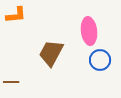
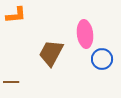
pink ellipse: moved 4 px left, 3 px down
blue circle: moved 2 px right, 1 px up
